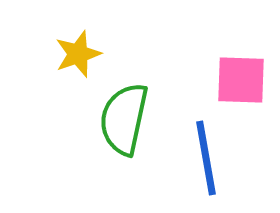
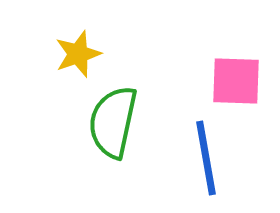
pink square: moved 5 px left, 1 px down
green semicircle: moved 11 px left, 3 px down
